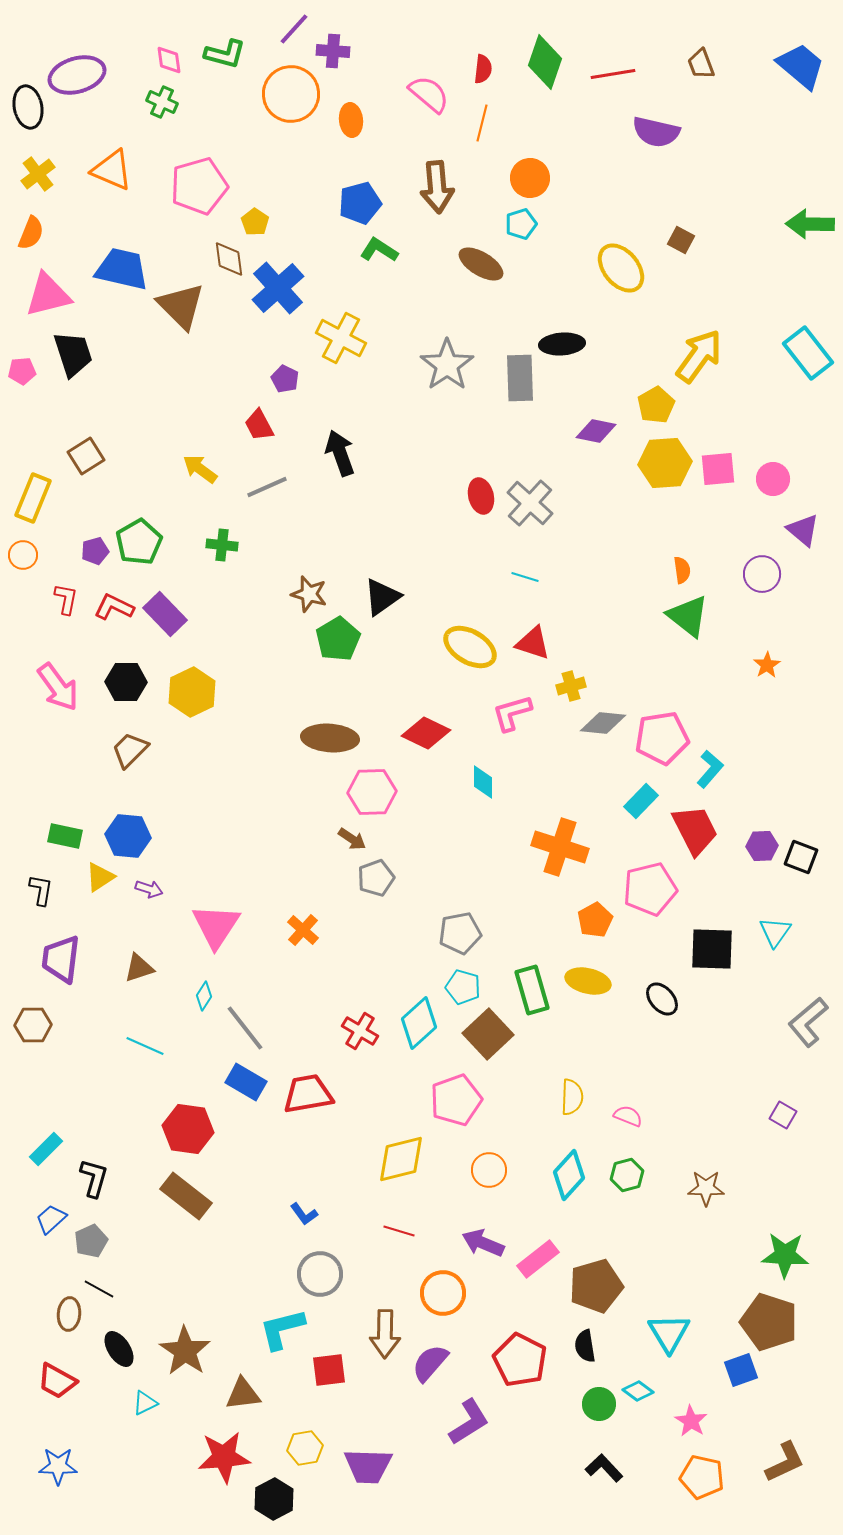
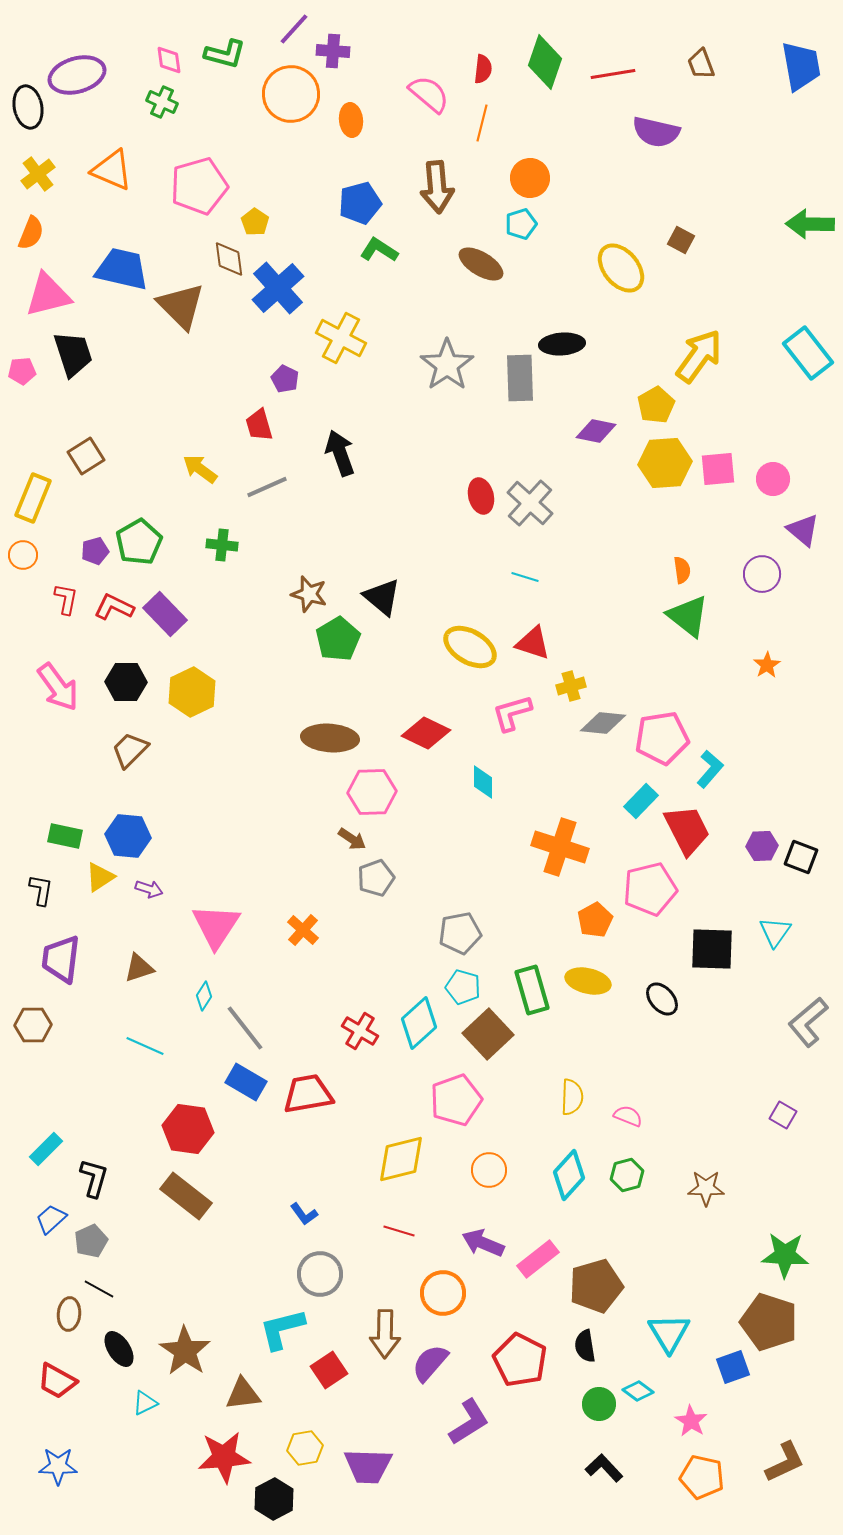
blue trapezoid at (801, 66): rotated 40 degrees clockwise
red trapezoid at (259, 425): rotated 12 degrees clockwise
black triangle at (382, 597): rotated 45 degrees counterclockwise
red trapezoid at (695, 830): moved 8 px left
red square at (329, 1370): rotated 27 degrees counterclockwise
blue square at (741, 1370): moved 8 px left, 3 px up
